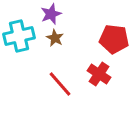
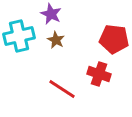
purple star: rotated 25 degrees counterclockwise
brown star: moved 1 px right, 2 px down
red cross: rotated 15 degrees counterclockwise
red line: moved 2 px right, 5 px down; rotated 16 degrees counterclockwise
